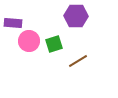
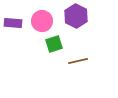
purple hexagon: rotated 25 degrees clockwise
pink circle: moved 13 px right, 20 px up
brown line: rotated 18 degrees clockwise
